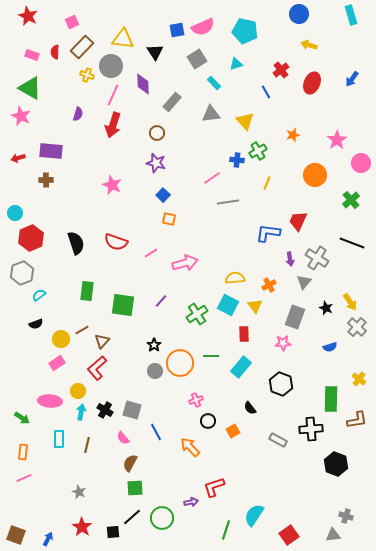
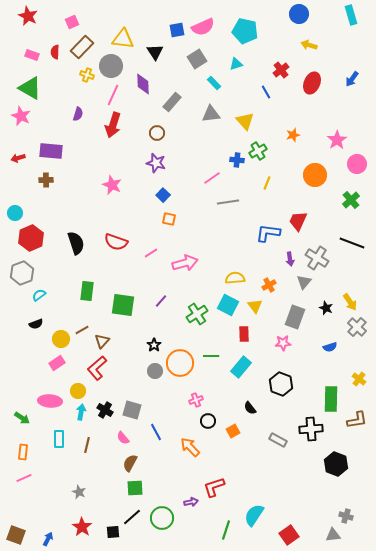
pink circle at (361, 163): moved 4 px left, 1 px down
